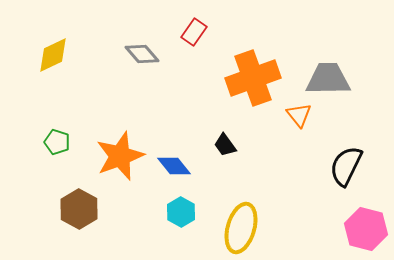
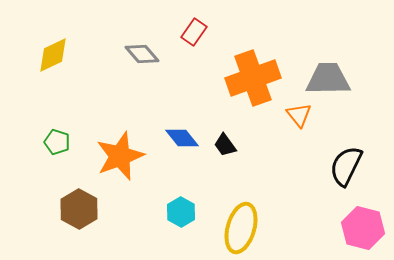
blue diamond: moved 8 px right, 28 px up
pink hexagon: moved 3 px left, 1 px up
